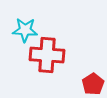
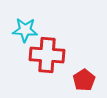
red pentagon: moved 9 px left, 4 px up
